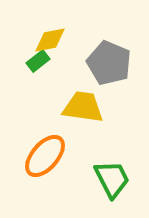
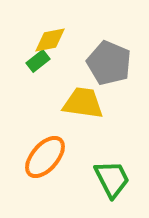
yellow trapezoid: moved 4 px up
orange ellipse: moved 1 px down
